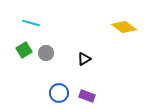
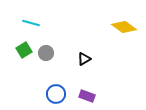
blue circle: moved 3 px left, 1 px down
